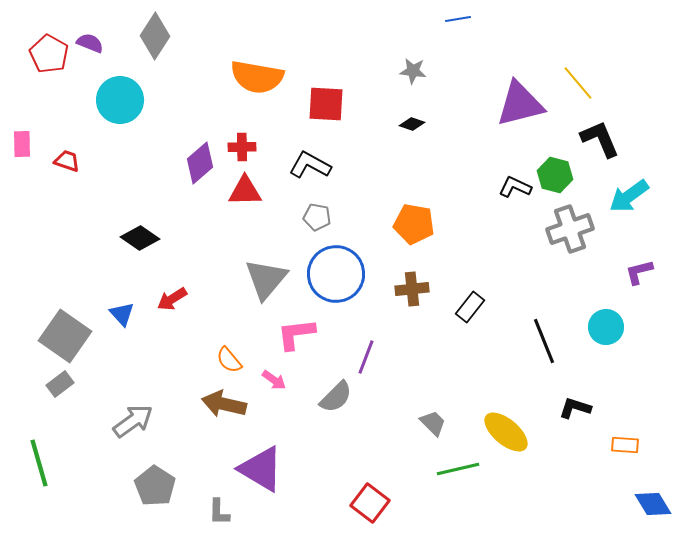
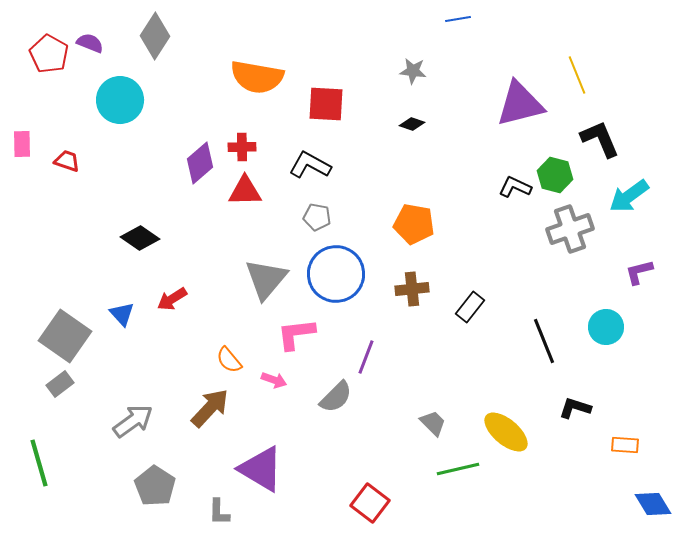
yellow line at (578, 83): moved 1 px left, 8 px up; rotated 18 degrees clockwise
pink arrow at (274, 380): rotated 15 degrees counterclockwise
brown arrow at (224, 404): moved 14 px left, 4 px down; rotated 120 degrees clockwise
